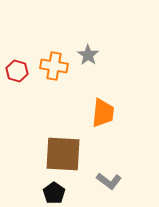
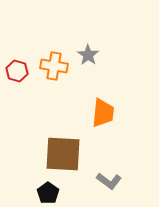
black pentagon: moved 6 px left
